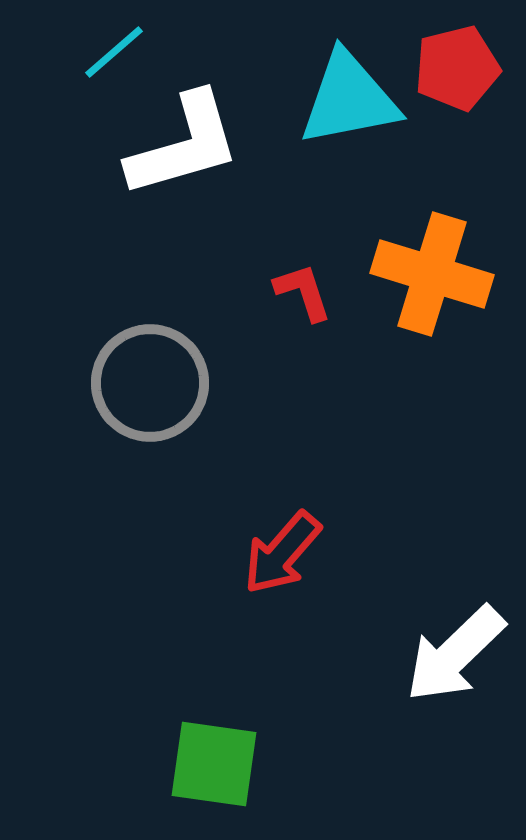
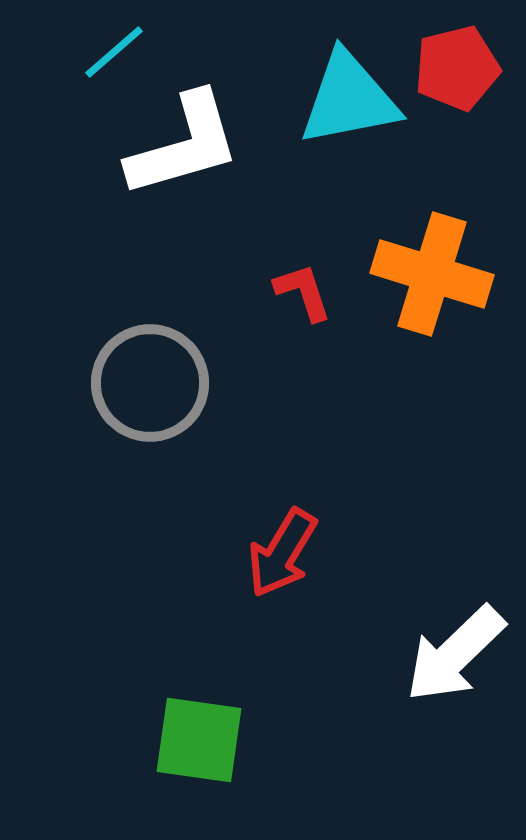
red arrow: rotated 10 degrees counterclockwise
green square: moved 15 px left, 24 px up
